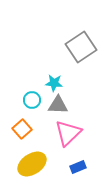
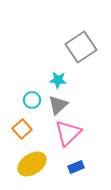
cyan star: moved 4 px right, 3 px up
gray triangle: rotated 45 degrees counterclockwise
blue rectangle: moved 2 px left
